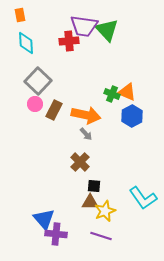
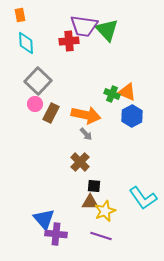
brown rectangle: moved 3 px left, 3 px down
